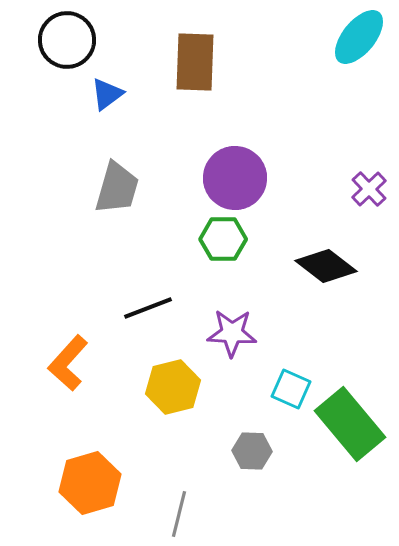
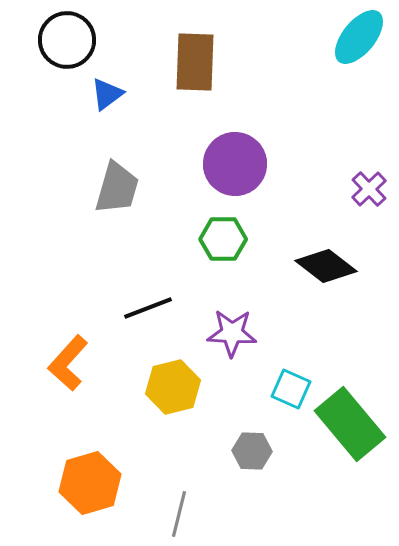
purple circle: moved 14 px up
